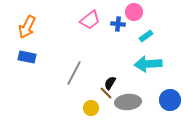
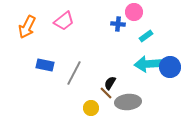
pink trapezoid: moved 26 px left, 1 px down
blue rectangle: moved 18 px right, 8 px down
blue circle: moved 33 px up
